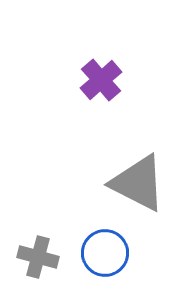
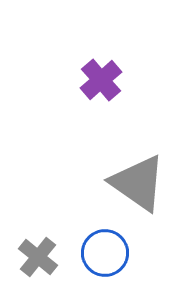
gray triangle: rotated 8 degrees clockwise
gray cross: rotated 24 degrees clockwise
